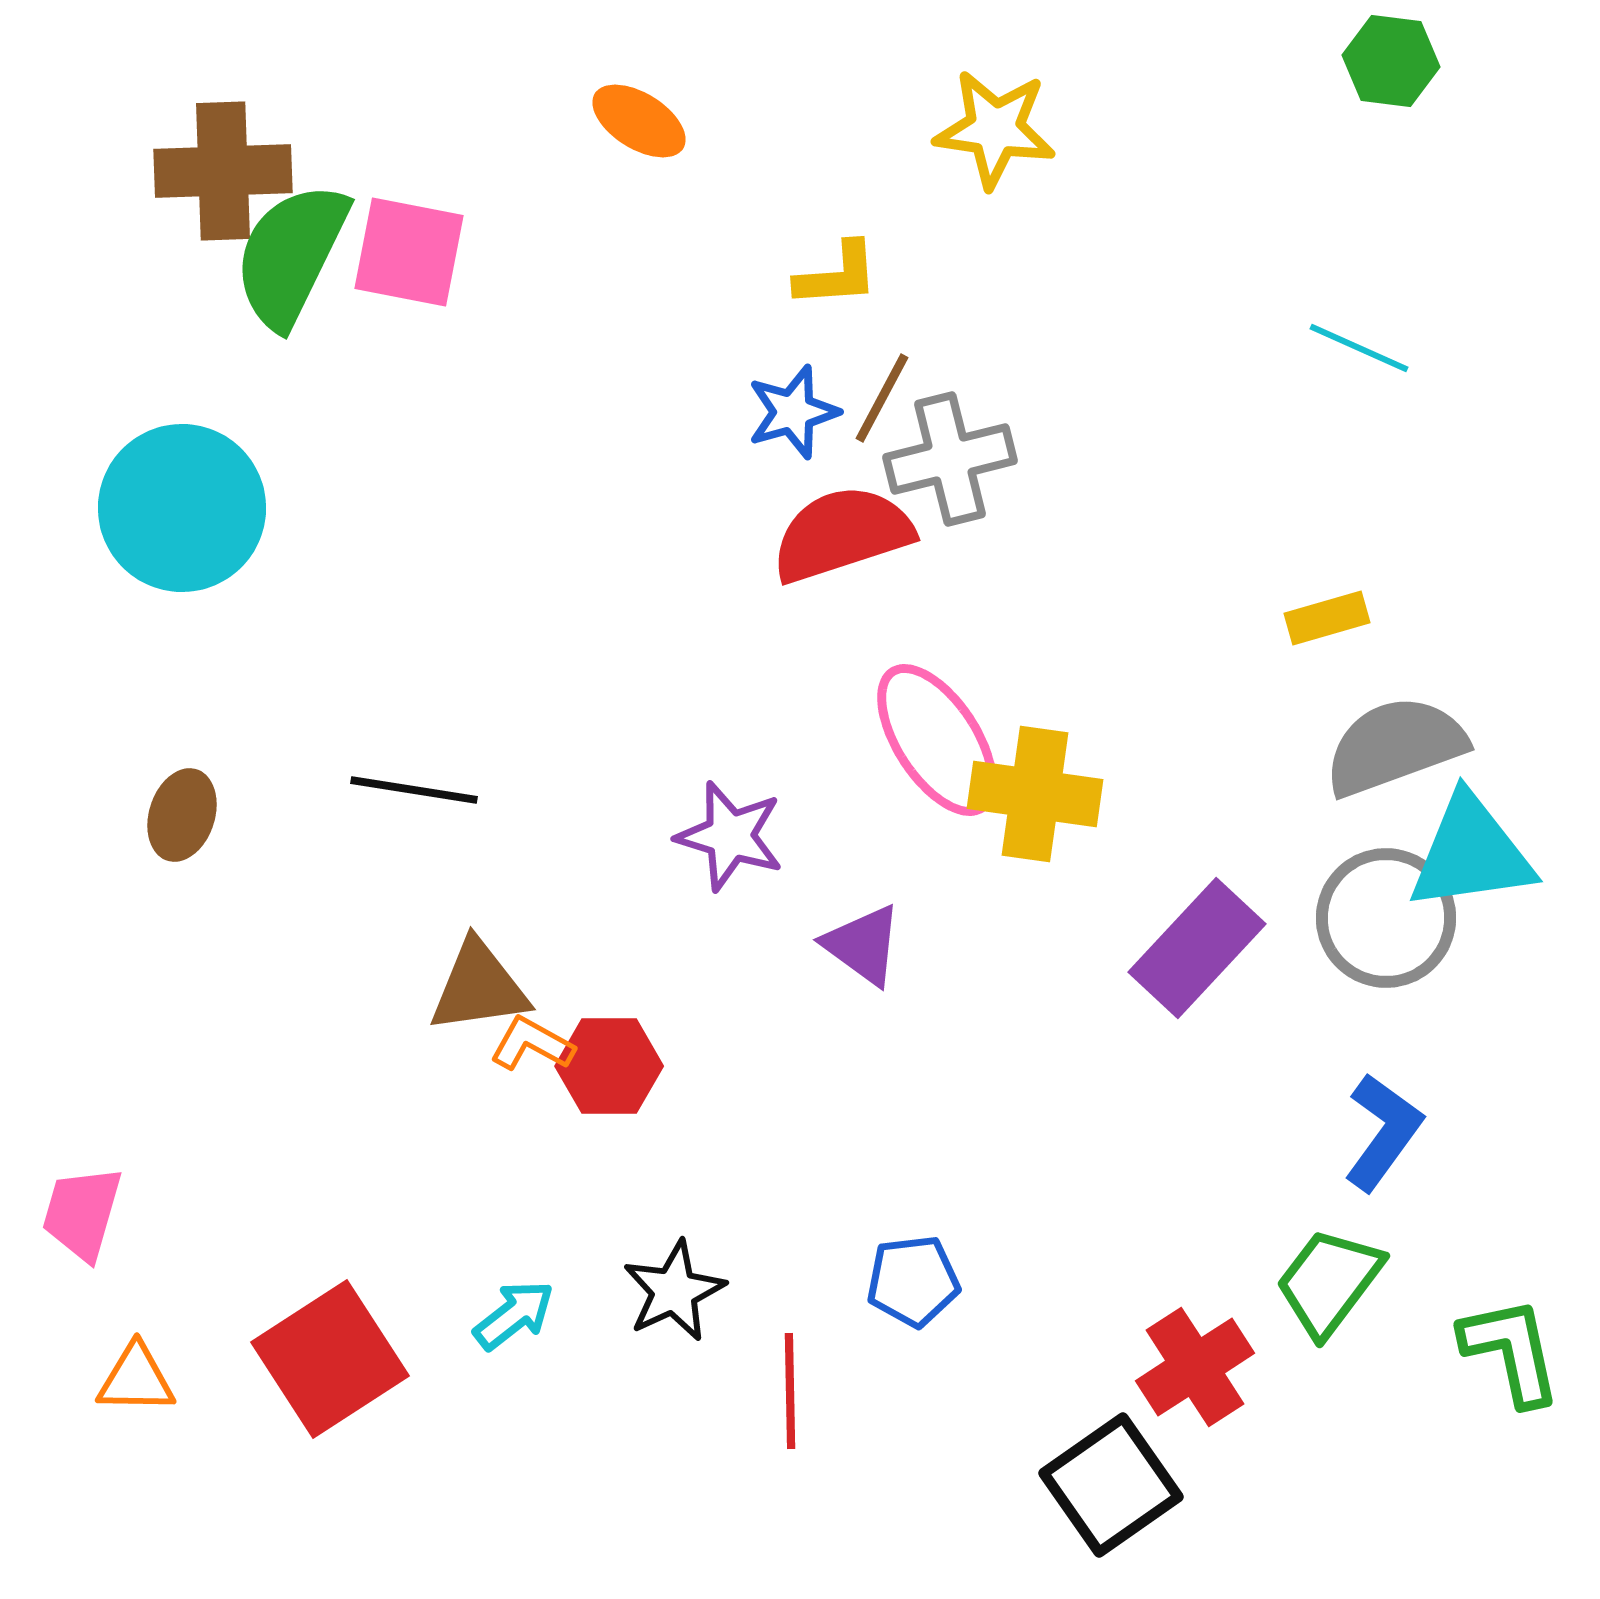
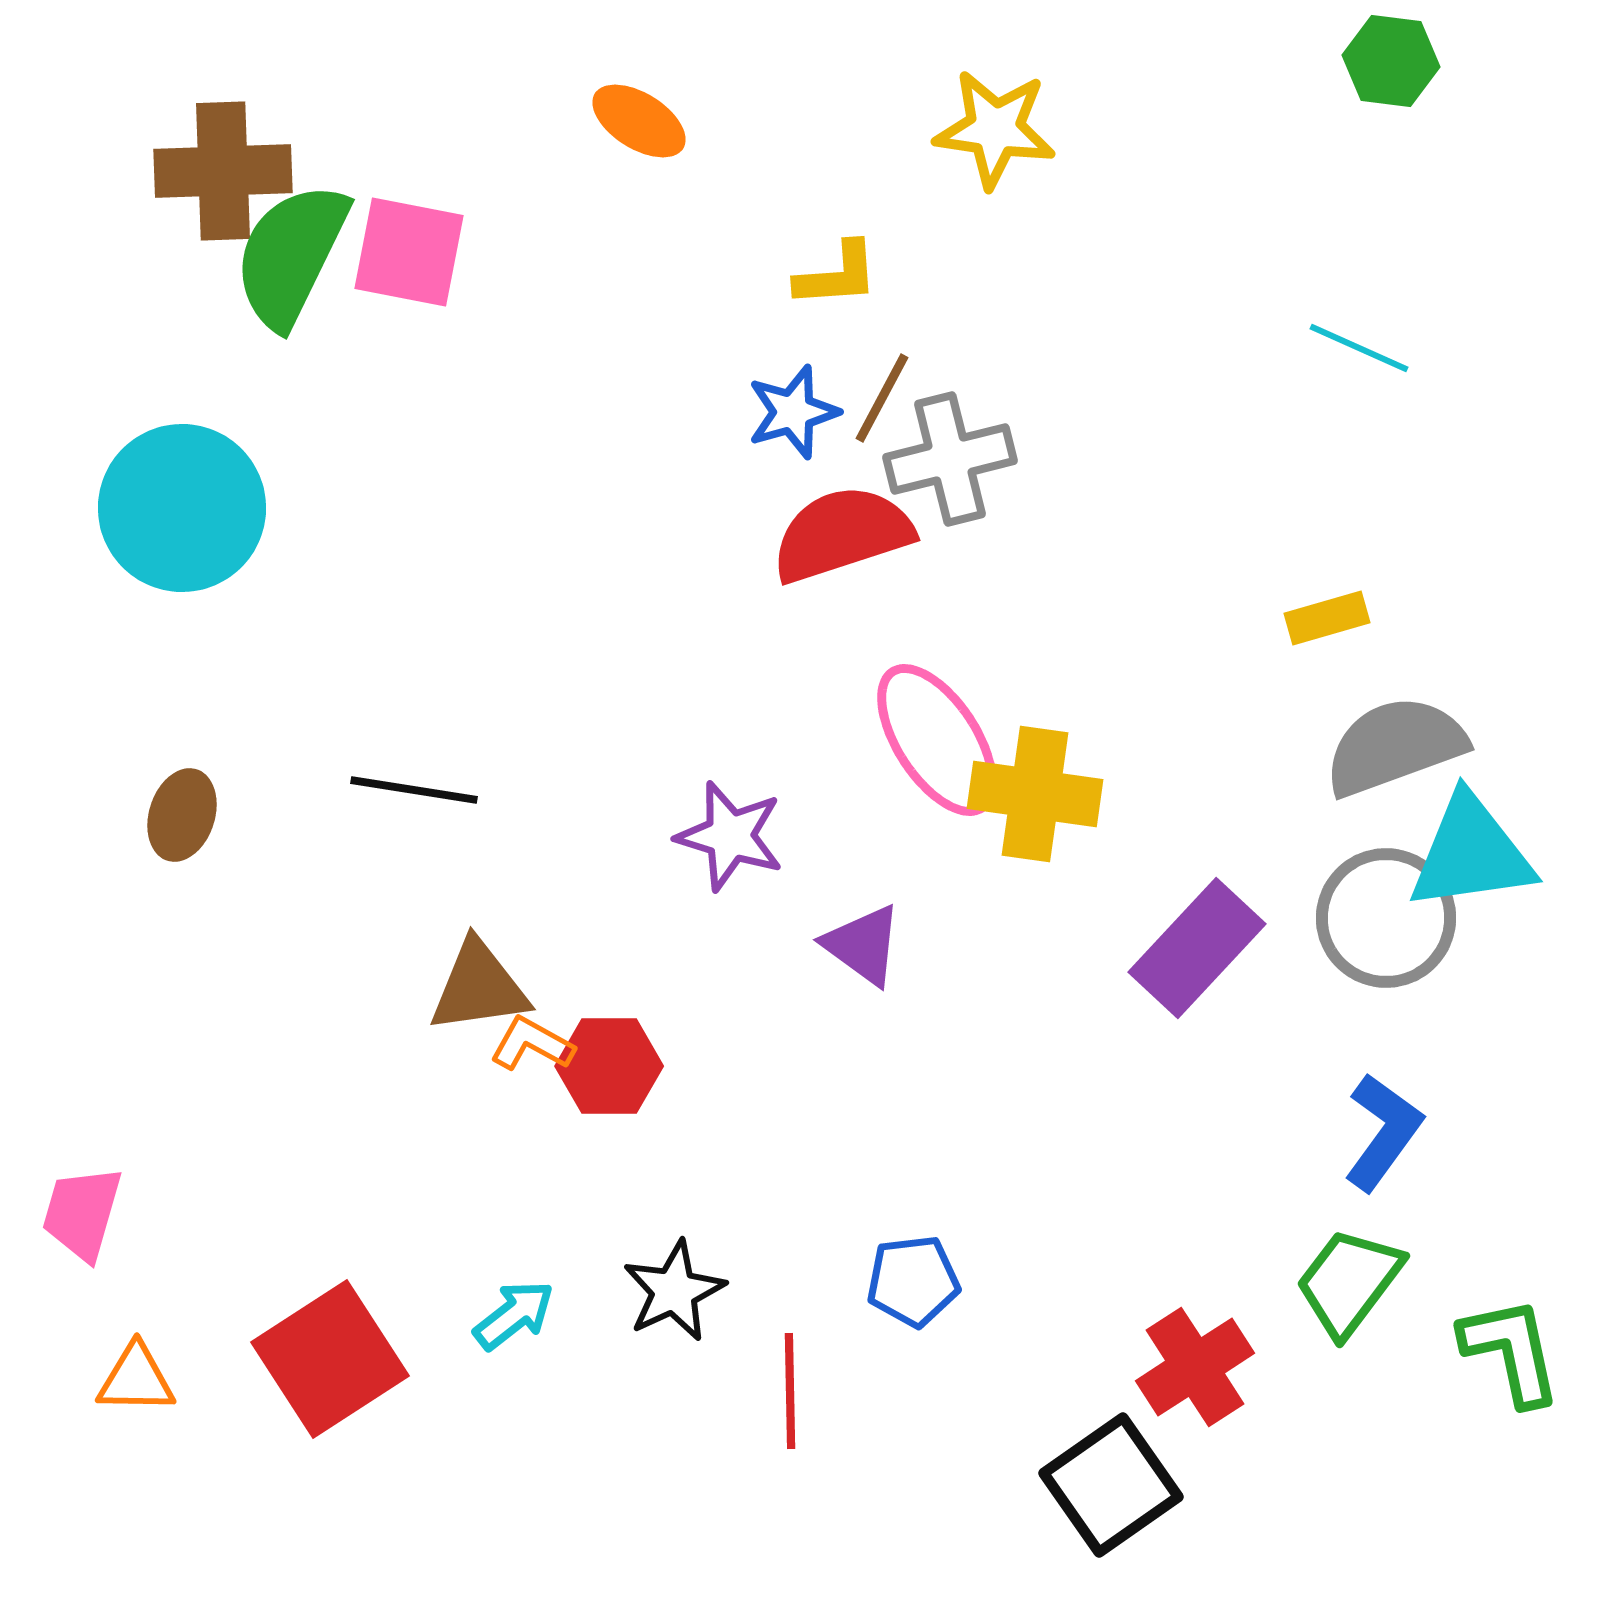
green trapezoid: moved 20 px right
